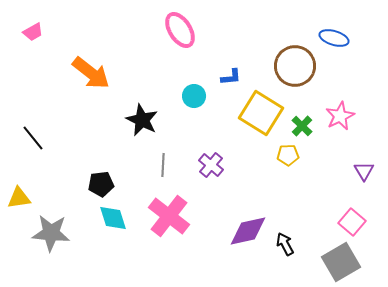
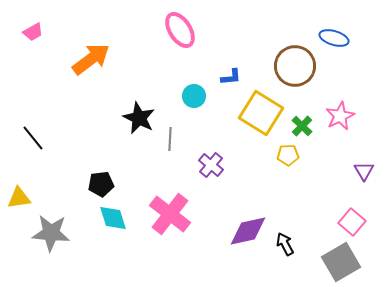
orange arrow: moved 14 px up; rotated 75 degrees counterclockwise
black star: moved 3 px left, 2 px up
gray line: moved 7 px right, 26 px up
pink cross: moved 1 px right, 2 px up
